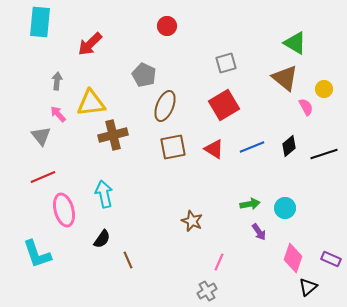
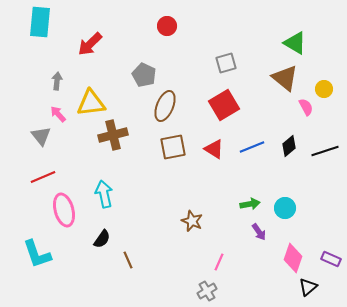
black line: moved 1 px right, 3 px up
